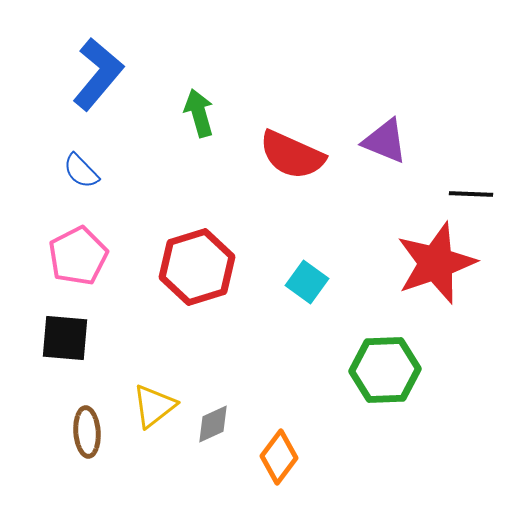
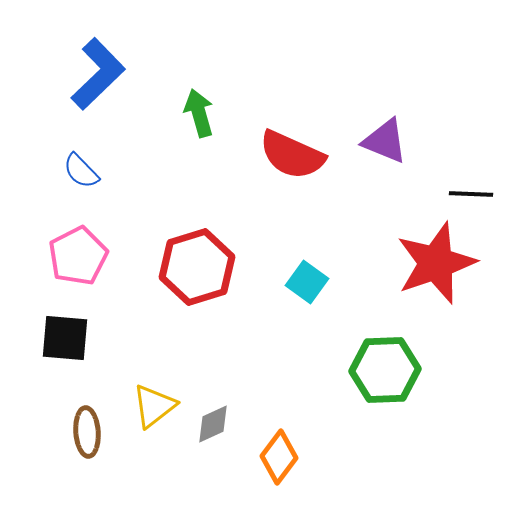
blue L-shape: rotated 6 degrees clockwise
